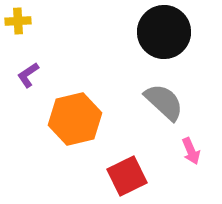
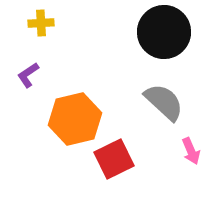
yellow cross: moved 23 px right, 2 px down
red square: moved 13 px left, 17 px up
